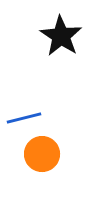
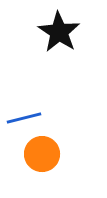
black star: moved 2 px left, 4 px up
